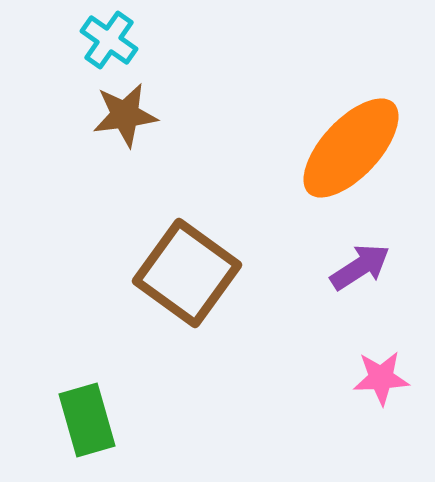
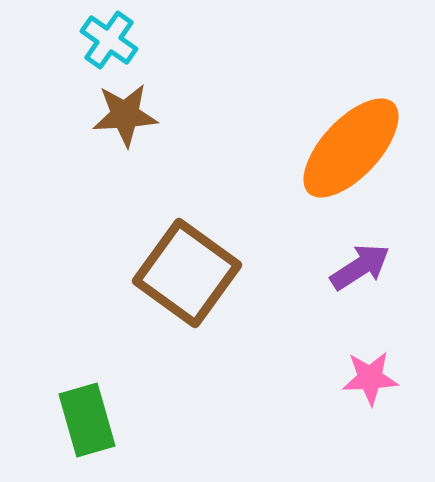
brown star: rotated 4 degrees clockwise
pink star: moved 11 px left
